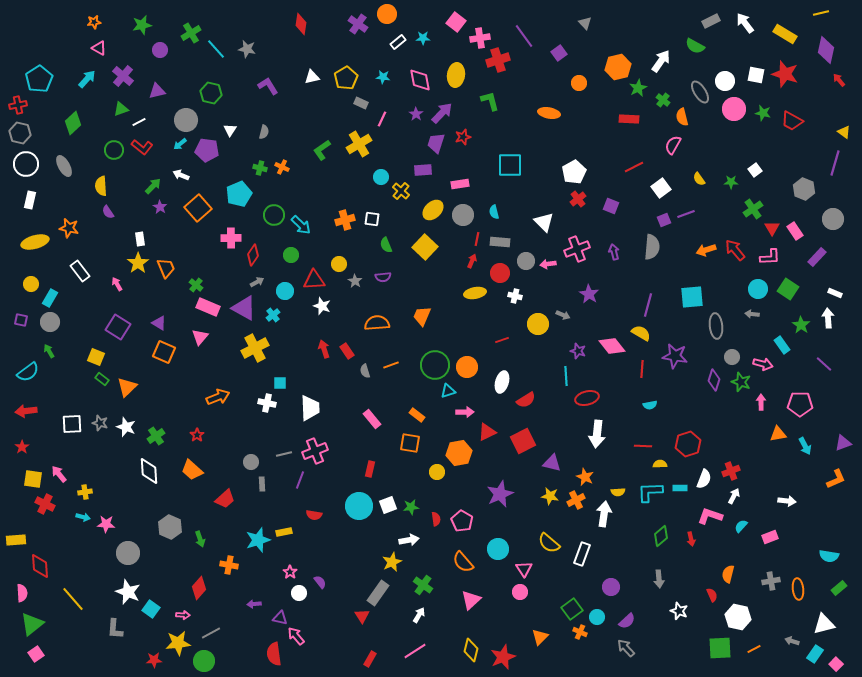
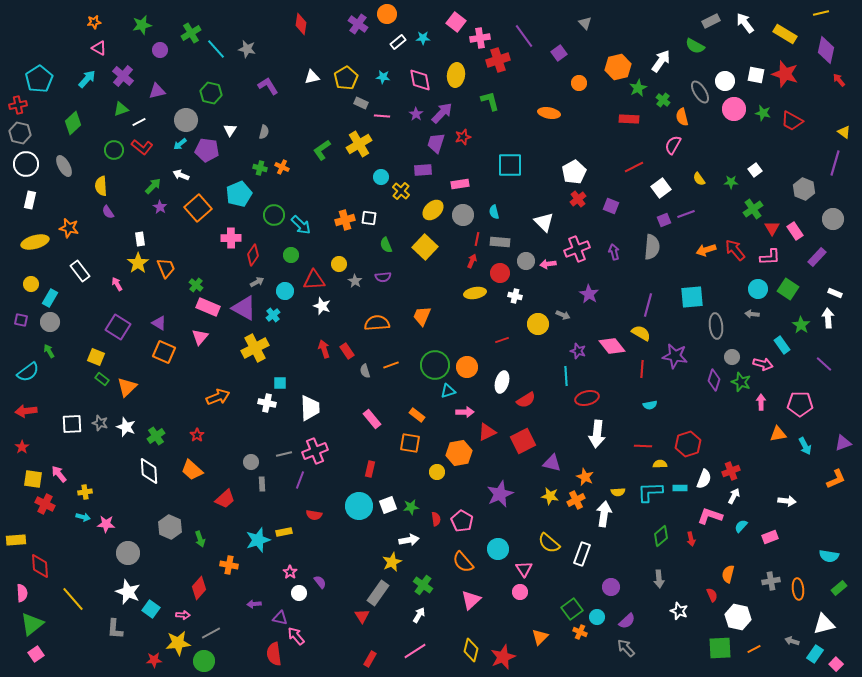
pink line at (382, 119): moved 3 px up; rotated 70 degrees clockwise
white square at (372, 219): moved 3 px left, 1 px up
